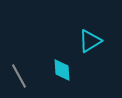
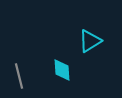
gray line: rotated 15 degrees clockwise
